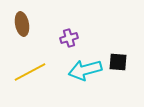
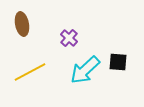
purple cross: rotated 30 degrees counterclockwise
cyan arrow: rotated 28 degrees counterclockwise
